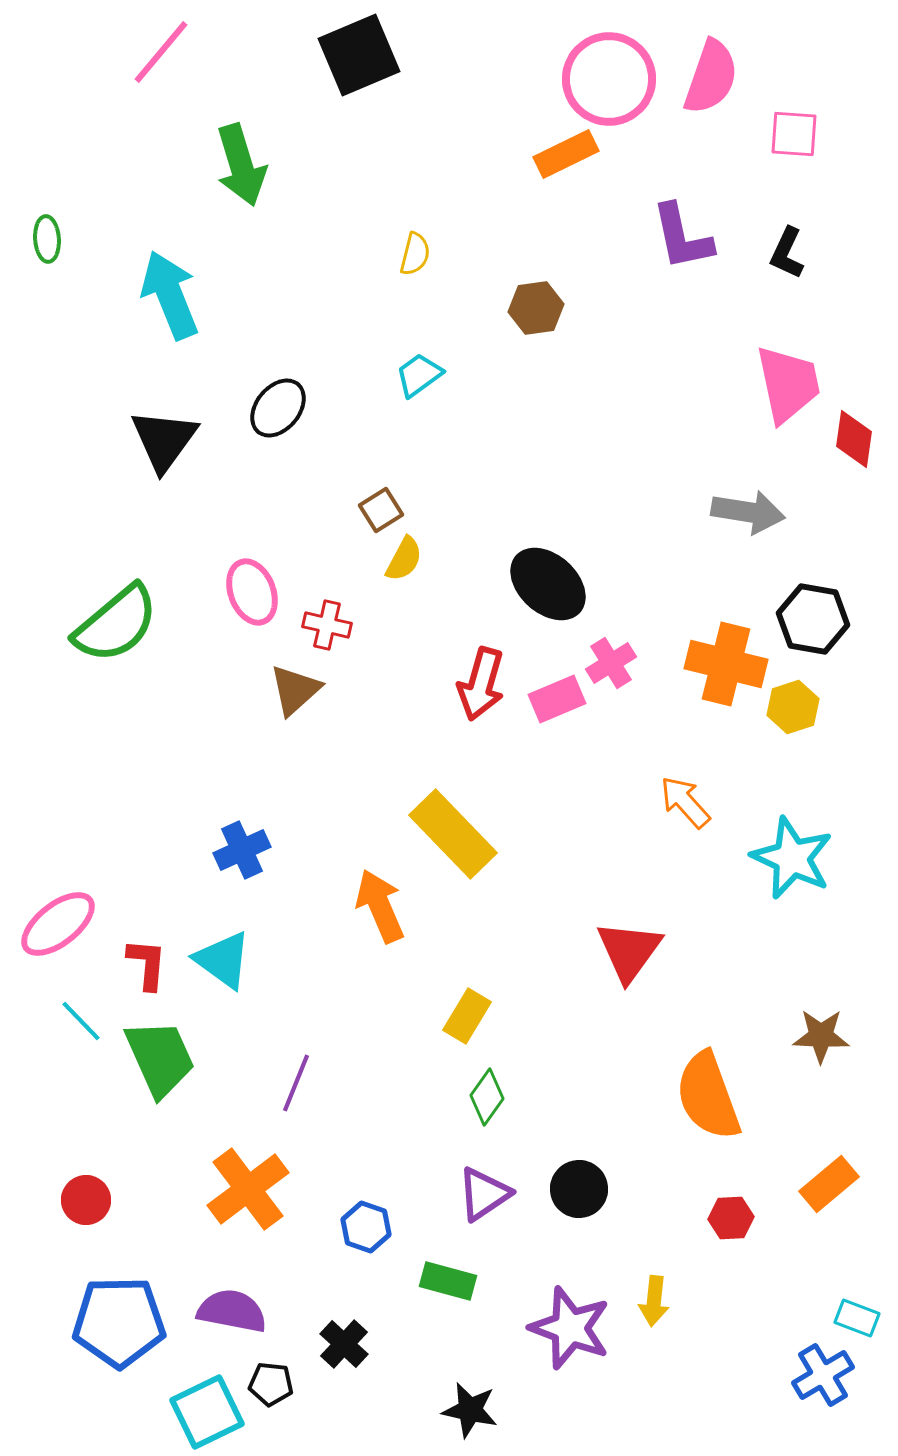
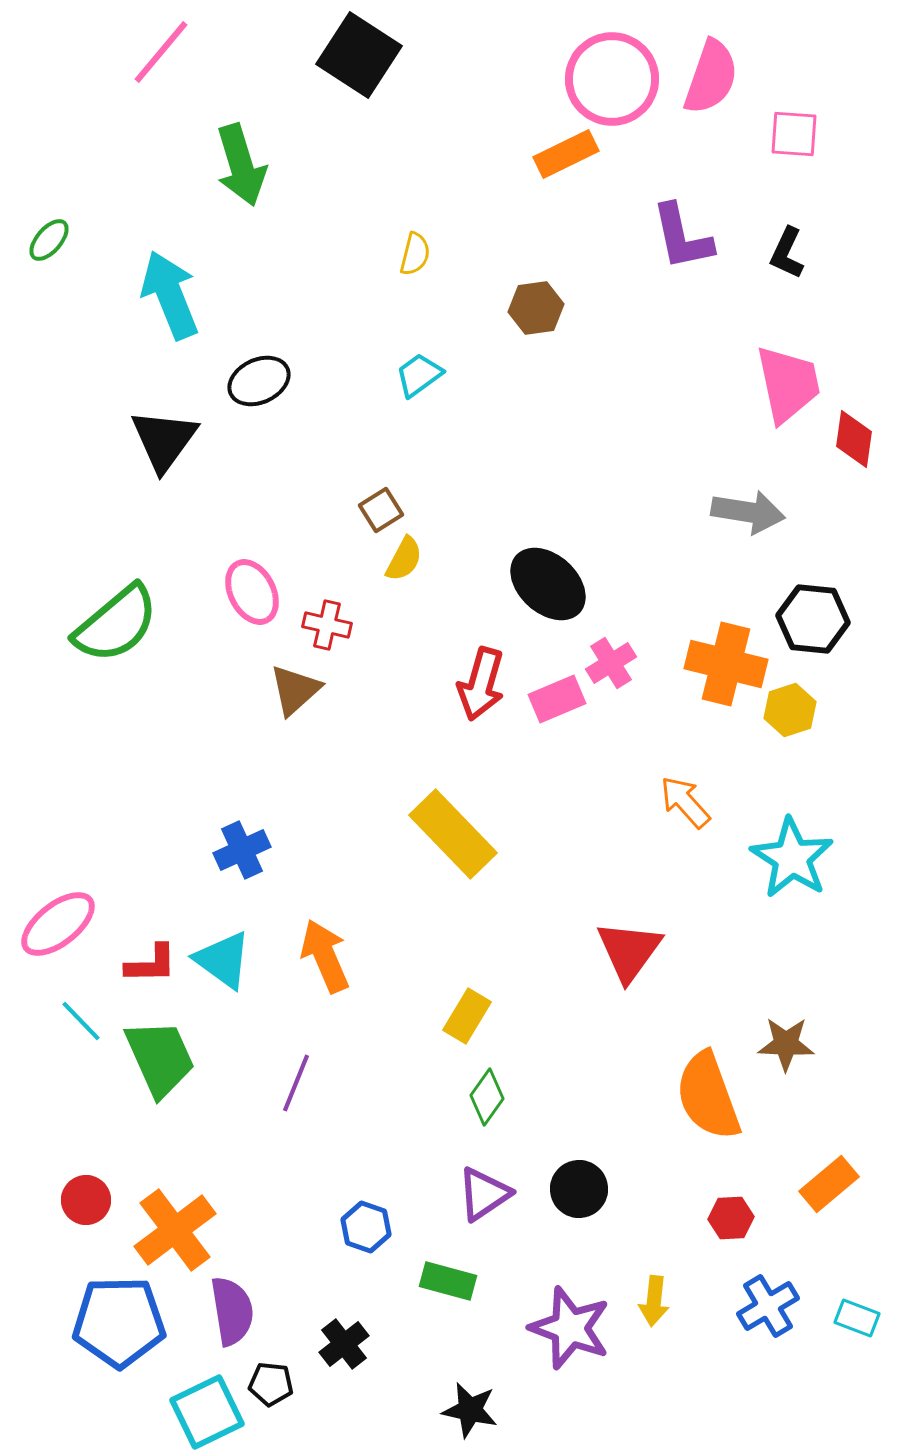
black square at (359, 55): rotated 34 degrees counterclockwise
pink circle at (609, 79): moved 3 px right
green ellipse at (47, 239): moved 2 px right, 1 px down; rotated 45 degrees clockwise
black ellipse at (278, 408): moved 19 px left, 27 px up; rotated 26 degrees clockwise
pink ellipse at (252, 592): rotated 6 degrees counterclockwise
black hexagon at (813, 619): rotated 4 degrees counterclockwise
yellow hexagon at (793, 707): moved 3 px left, 3 px down
cyan star at (792, 858): rotated 8 degrees clockwise
orange arrow at (380, 906): moved 55 px left, 50 px down
red L-shape at (147, 964): moved 4 px right; rotated 84 degrees clockwise
brown star at (821, 1036): moved 35 px left, 8 px down
orange cross at (248, 1189): moved 73 px left, 41 px down
purple semicircle at (232, 1311): rotated 70 degrees clockwise
black cross at (344, 1344): rotated 9 degrees clockwise
blue cross at (823, 1375): moved 55 px left, 69 px up
